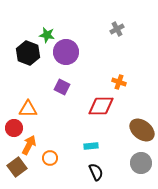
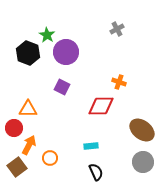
green star: rotated 21 degrees clockwise
gray circle: moved 2 px right, 1 px up
